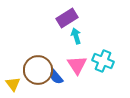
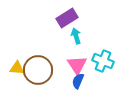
blue semicircle: moved 22 px right, 4 px down; rotated 63 degrees clockwise
yellow triangle: moved 4 px right, 16 px up; rotated 49 degrees counterclockwise
